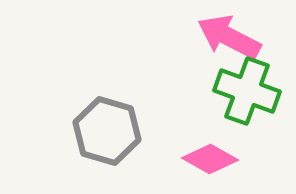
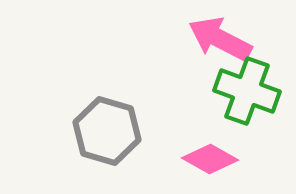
pink arrow: moved 9 px left, 2 px down
